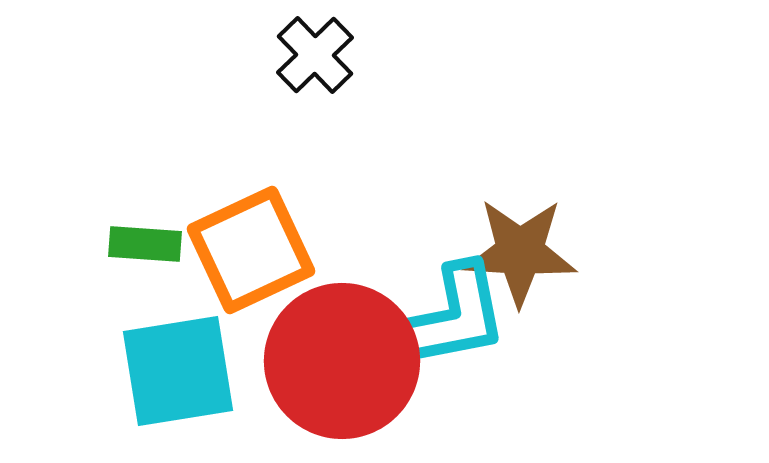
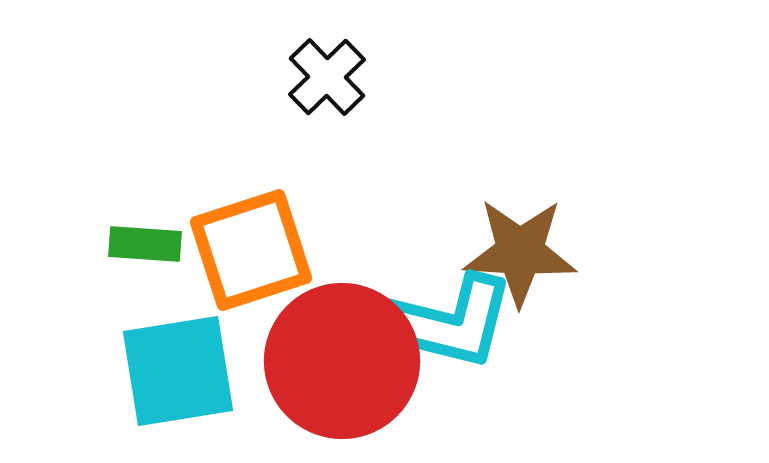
black cross: moved 12 px right, 22 px down
orange square: rotated 7 degrees clockwise
cyan L-shape: moved 1 px right, 3 px down; rotated 25 degrees clockwise
